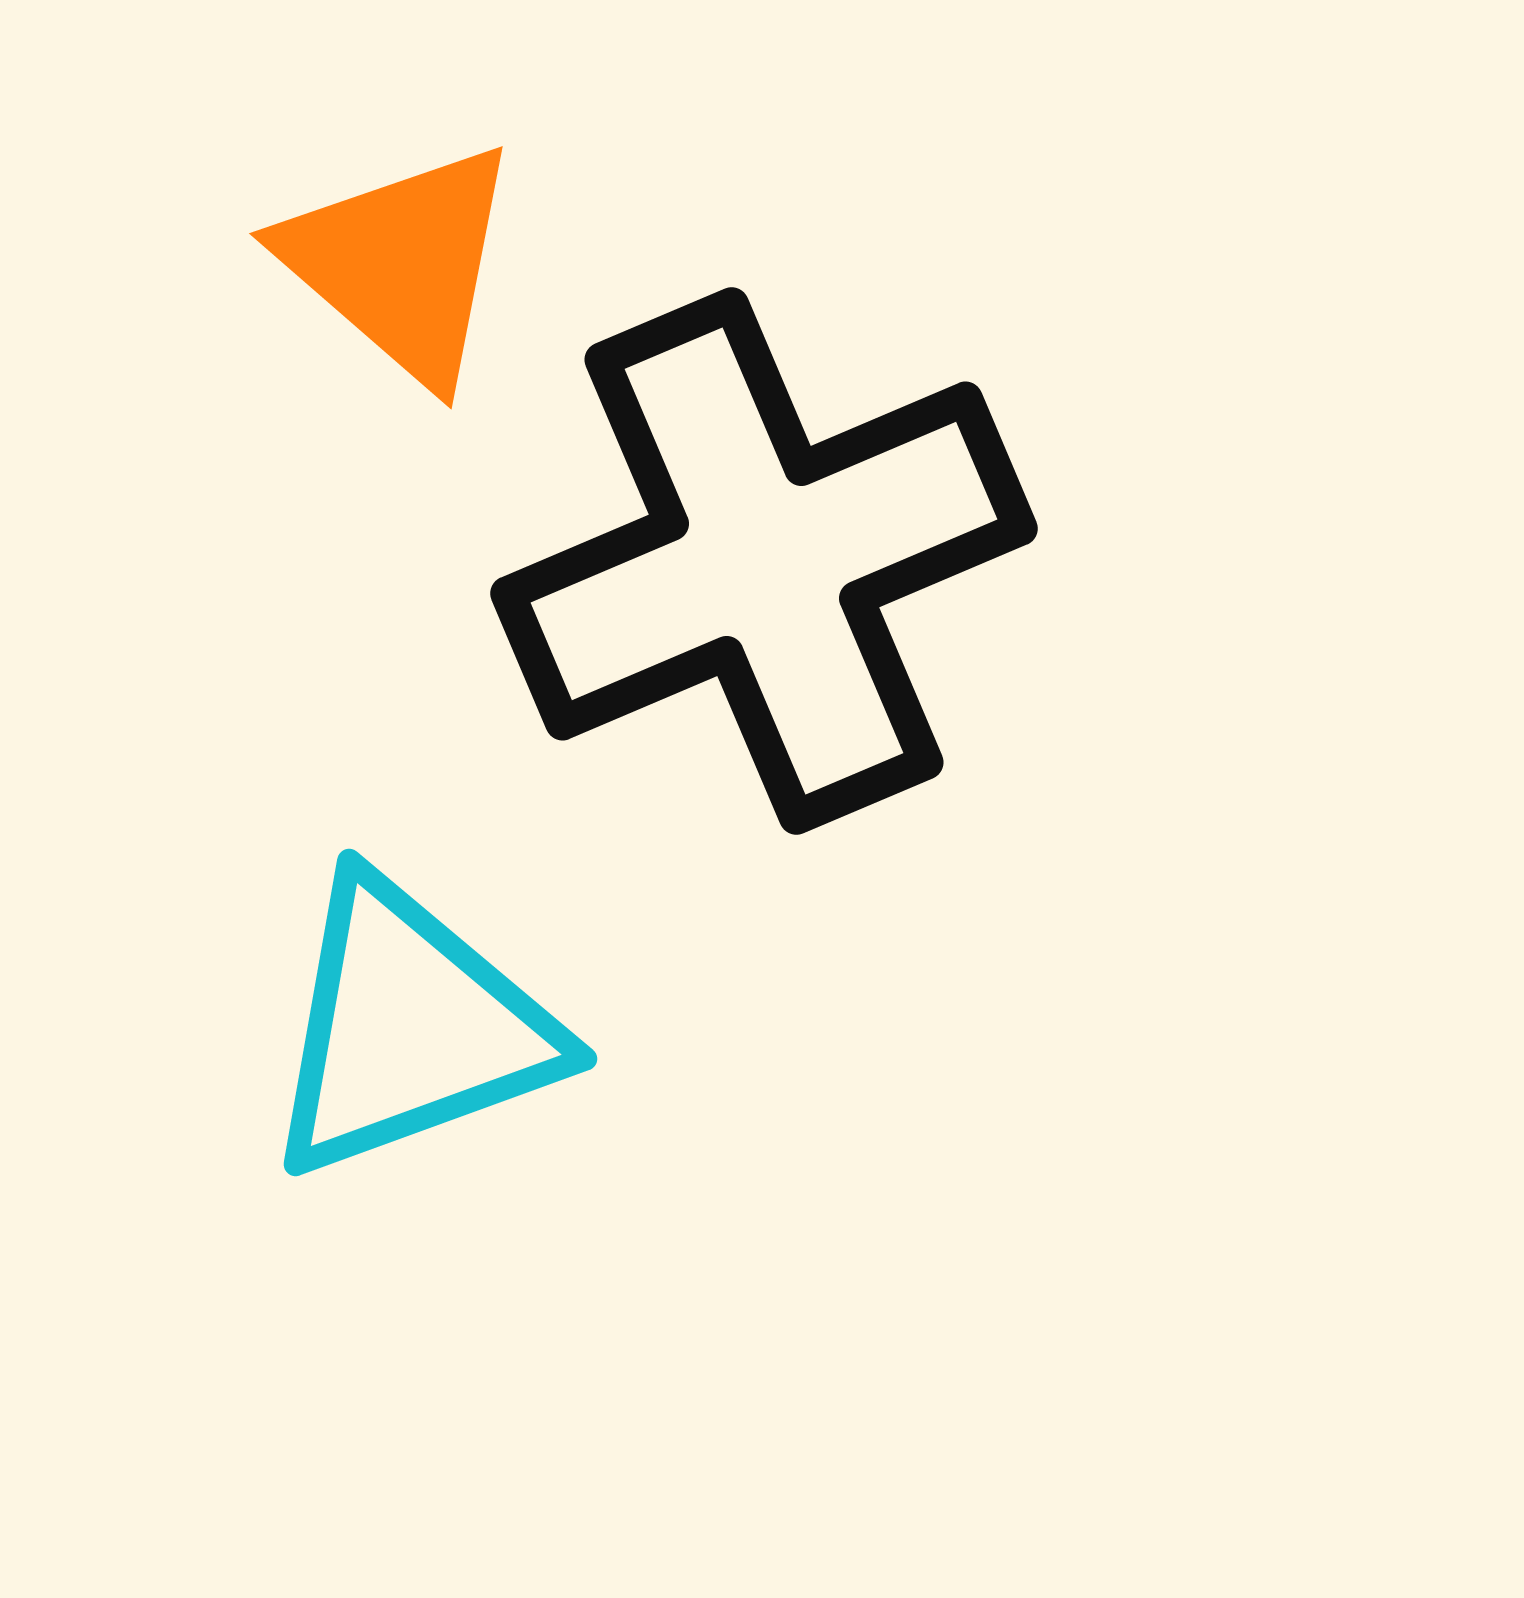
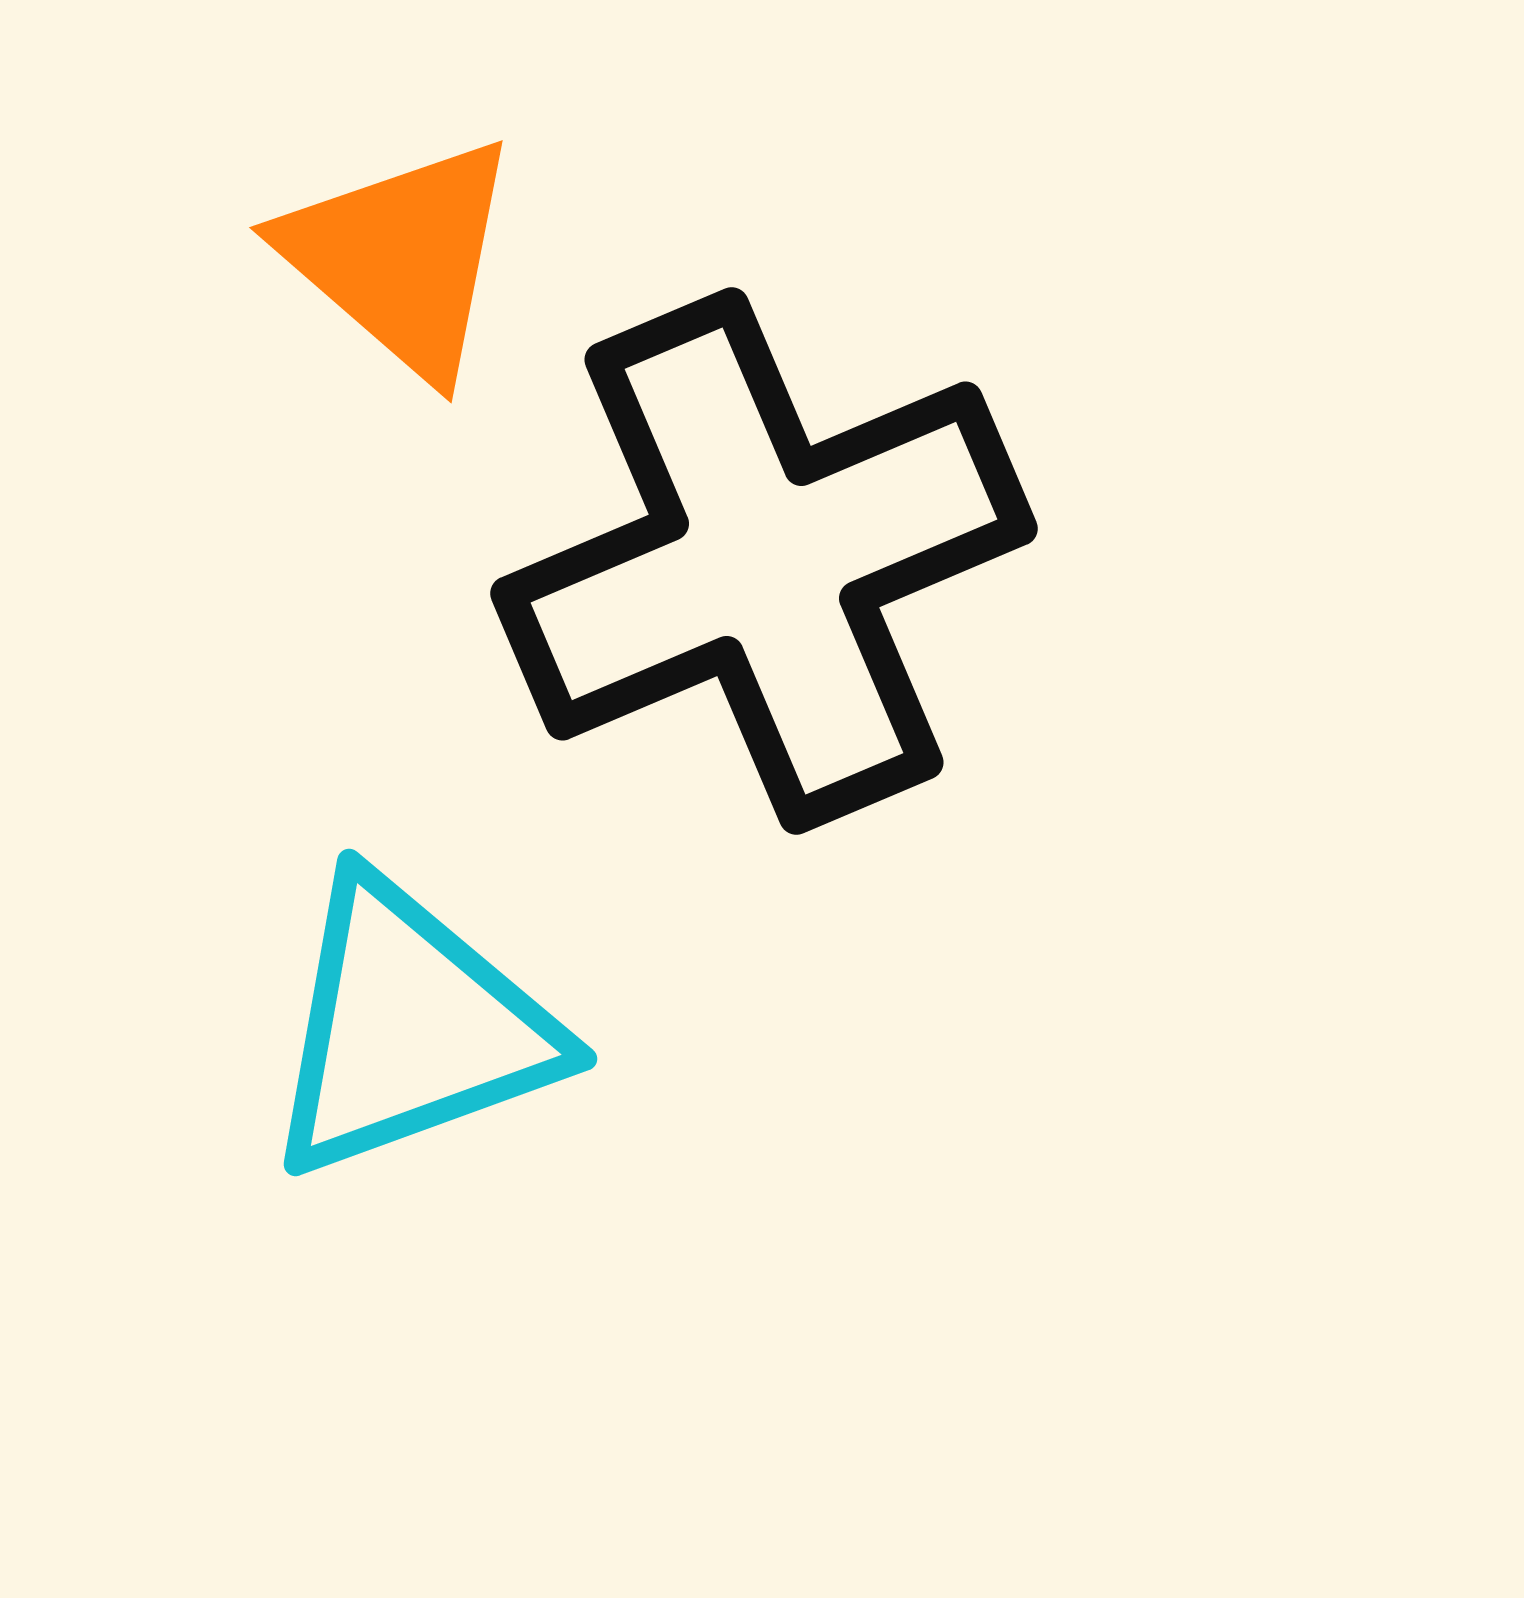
orange triangle: moved 6 px up
